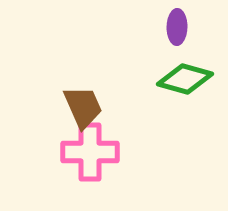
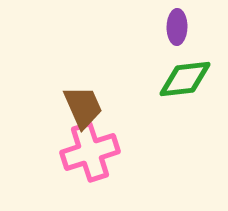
green diamond: rotated 22 degrees counterclockwise
pink cross: rotated 18 degrees counterclockwise
